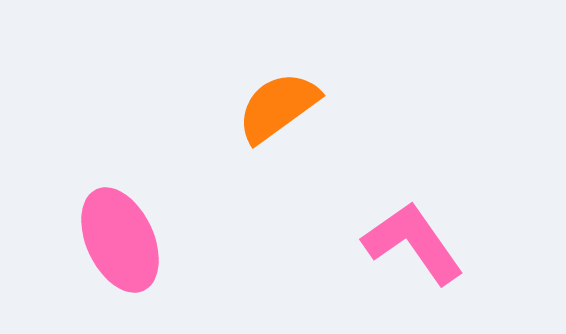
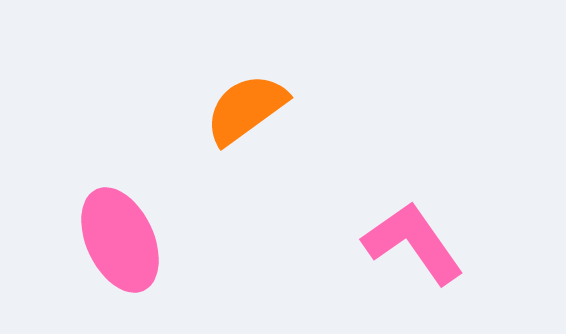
orange semicircle: moved 32 px left, 2 px down
